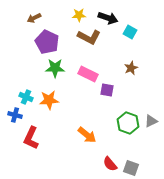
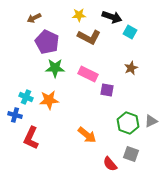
black arrow: moved 4 px right, 1 px up
gray square: moved 14 px up
